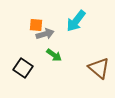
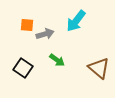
orange square: moved 9 px left
green arrow: moved 3 px right, 5 px down
